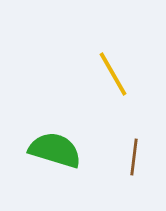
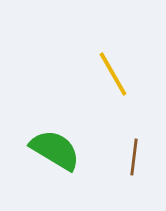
green semicircle: rotated 14 degrees clockwise
